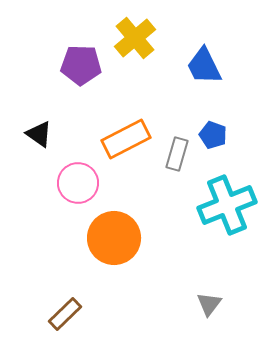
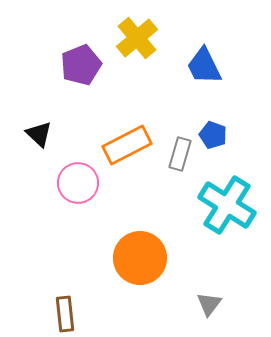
yellow cross: moved 2 px right
purple pentagon: rotated 24 degrees counterclockwise
black triangle: rotated 8 degrees clockwise
orange rectangle: moved 1 px right, 6 px down
gray rectangle: moved 3 px right
cyan cross: rotated 36 degrees counterclockwise
orange circle: moved 26 px right, 20 px down
brown rectangle: rotated 52 degrees counterclockwise
